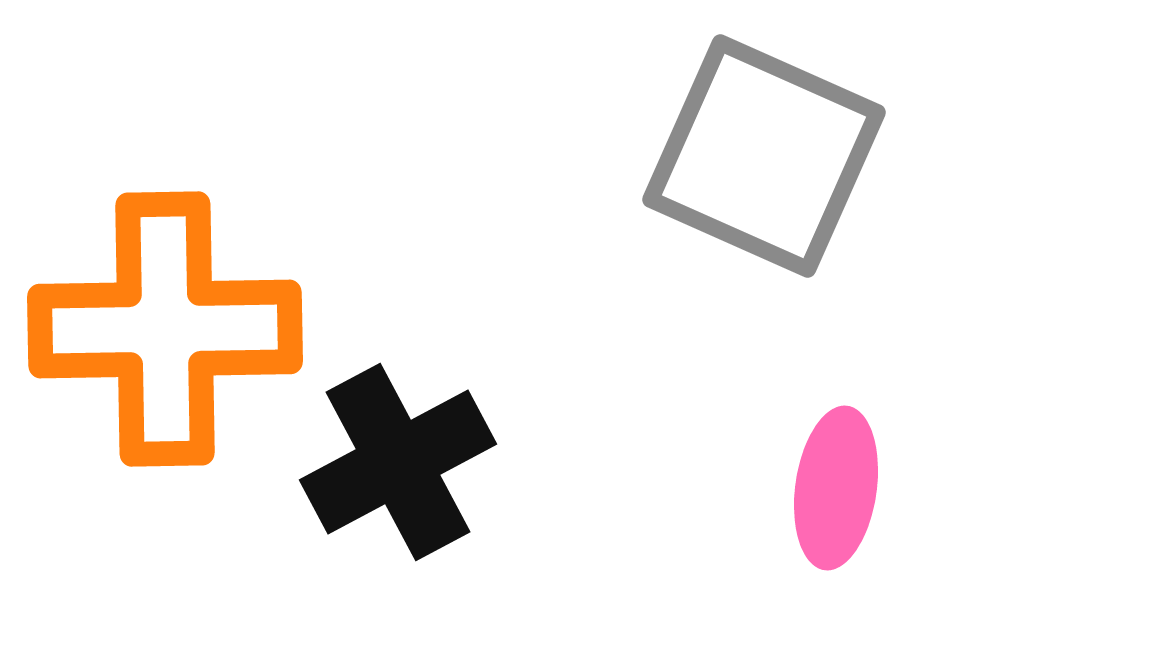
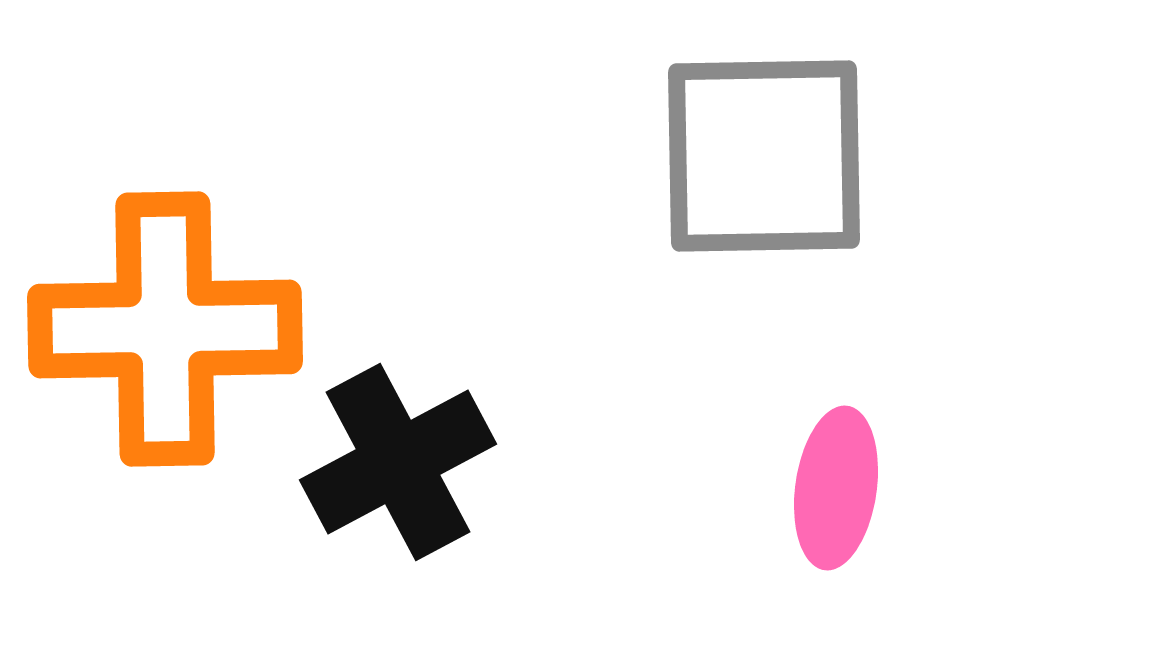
gray square: rotated 25 degrees counterclockwise
